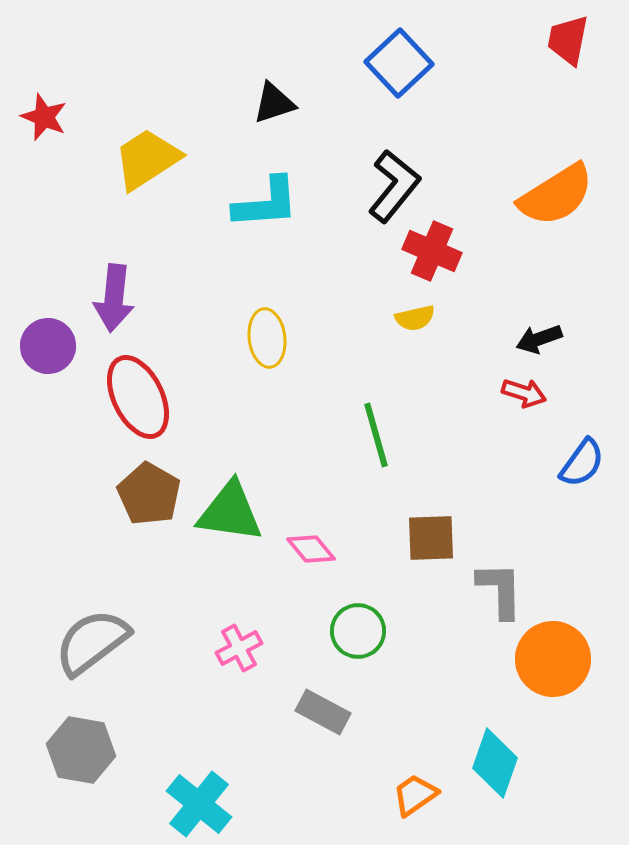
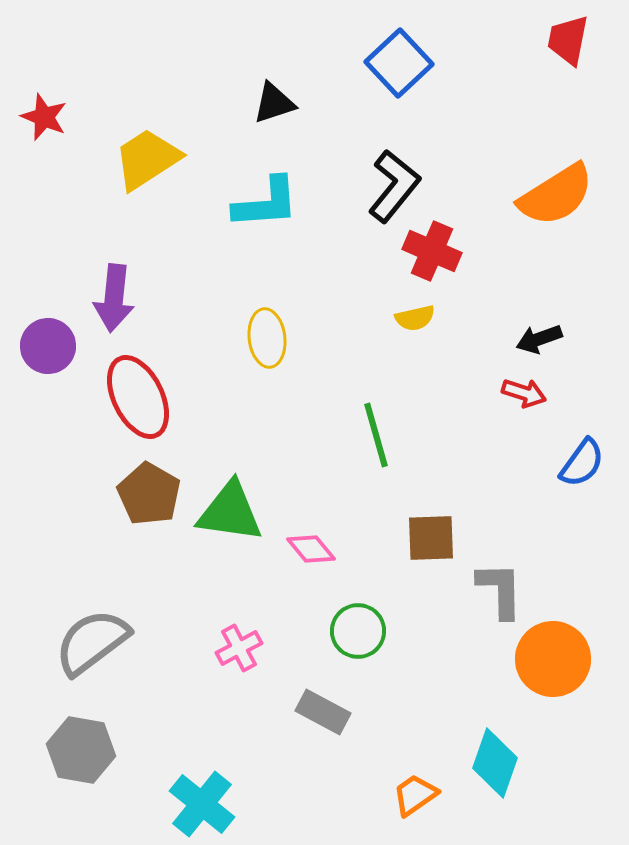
cyan cross: moved 3 px right
